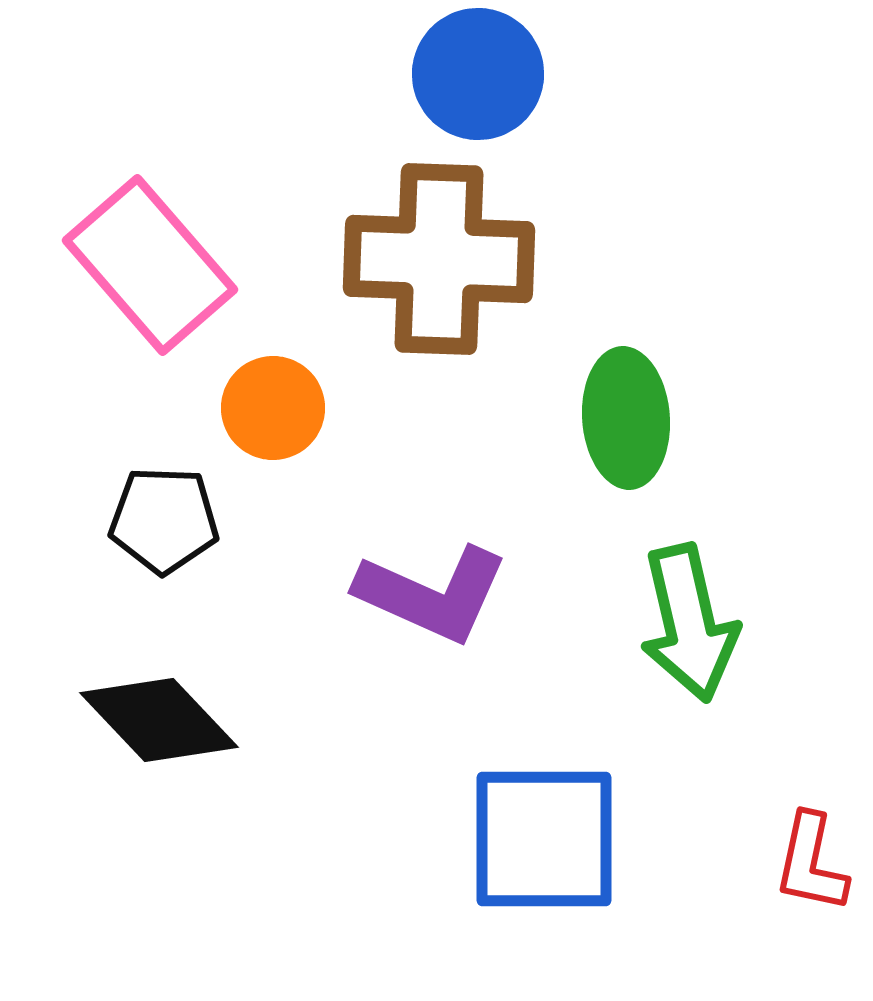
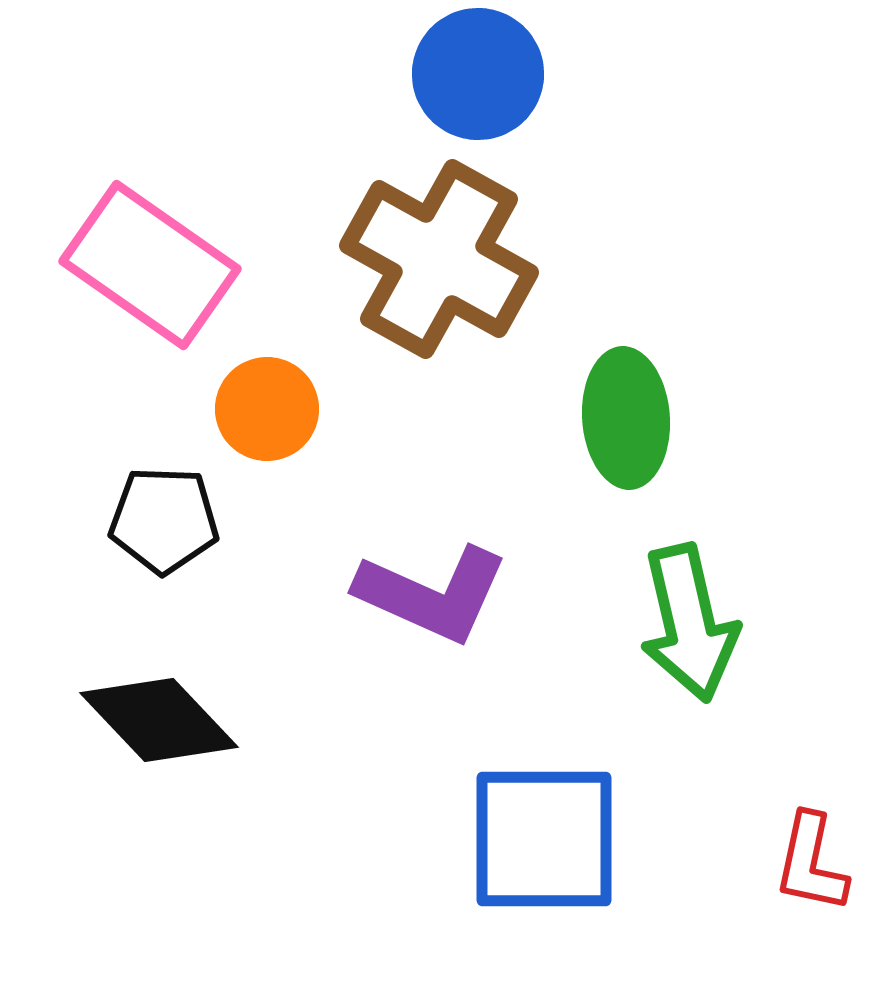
brown cross: rotated 27 degrees clockwise
pink rectangle: rotated 14 degrees counterclockwise
orange circle: moved 6 px left, 1 px down
